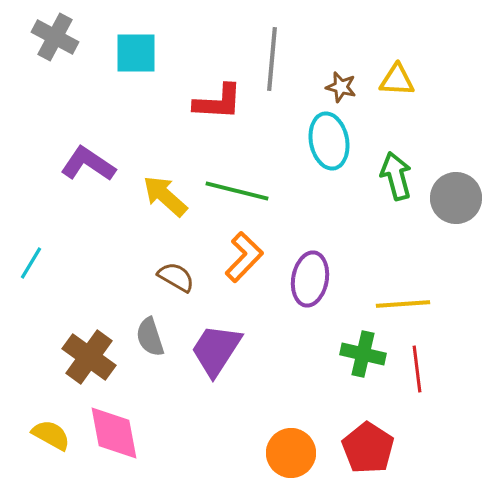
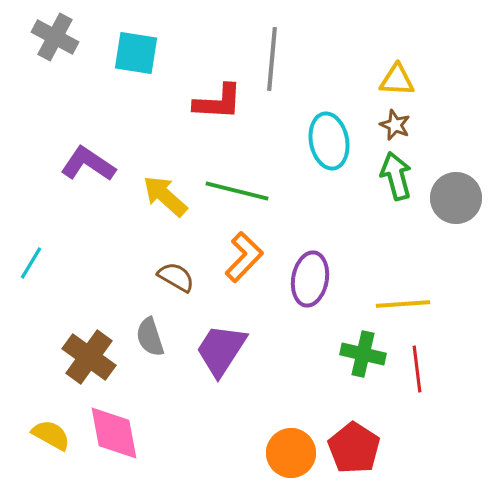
cyan square: rotated 9 degrees clockwise
brown star: moved 54 px right, 38 px down; rotated 8 degrees clockwise
purple trapezoid: moved 5 px right
red pentagon: moved 14 px left
